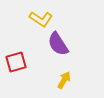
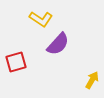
purple semicircle: rotated 105 degrees counterclockwise
yellow arrow: moved 28 px right
